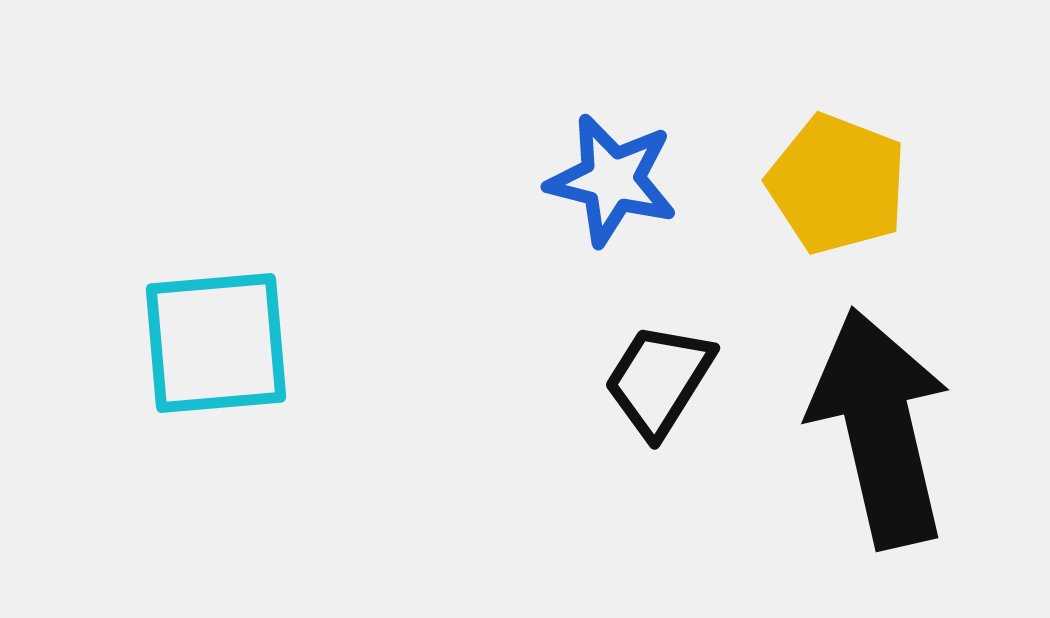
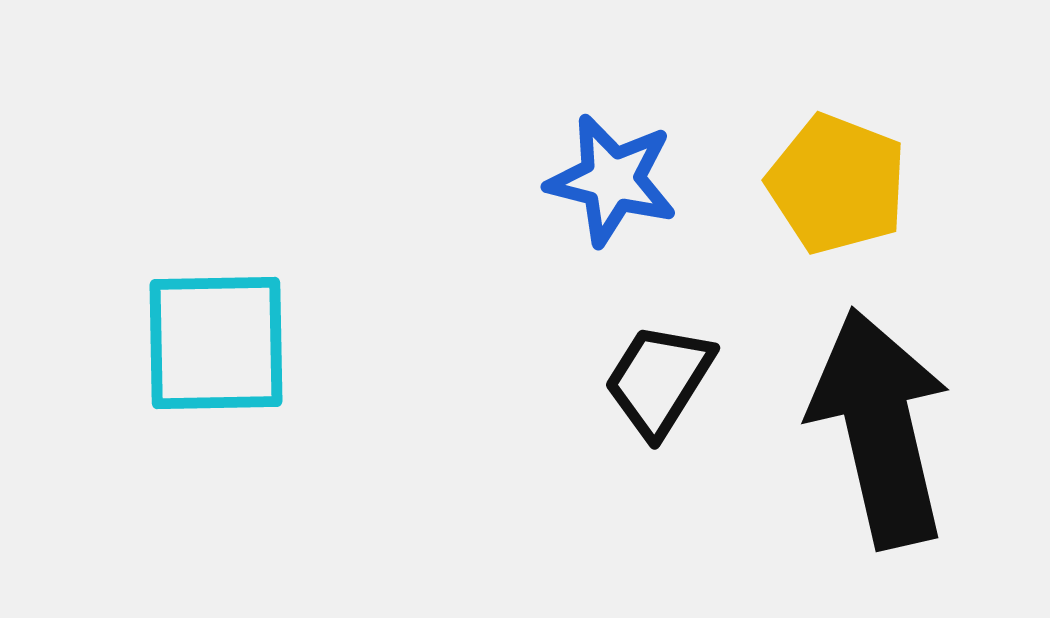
cyan square: rotated 4 degrees clockwise
